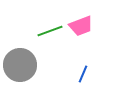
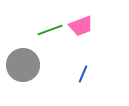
green line: moved 1 px up
gray circle: moved 3 px right
